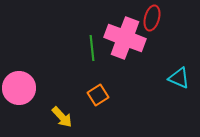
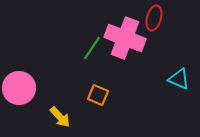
red ellipse: moved 2 px right
green line: rotated 40 degrees clockwise
cyan triangle: moved 1 px down
orange square: rotated 35 degrees counterclockwise
yellow arrow: moved 2 px left
